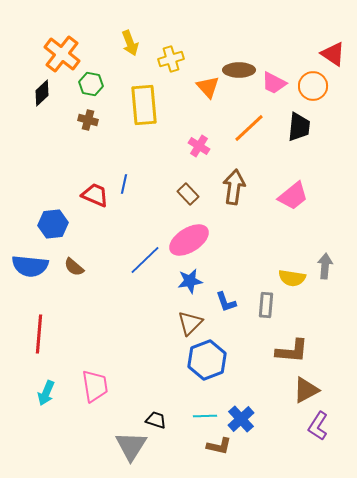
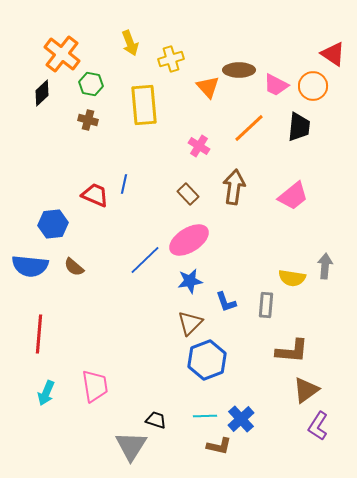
pink trapezoid at (274, 83): moved 2 px right, 2 px down
brown triangle at (306, 390): rotated 8 degrees counterclockwise
